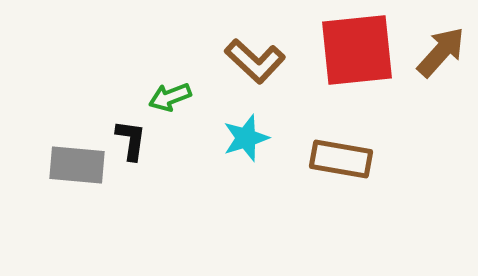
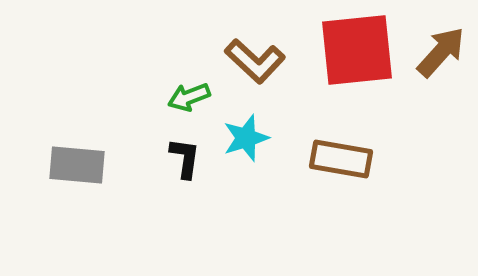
green arrow: moved 19 px right
black L-shape: moved 54 px right, 18 px down
